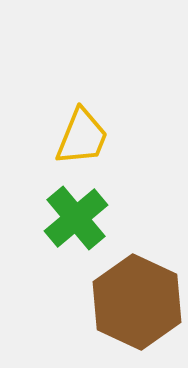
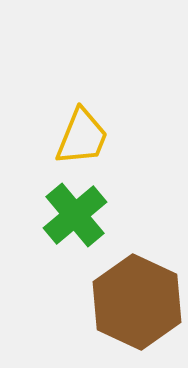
green cross: moved 1 px left, 3 px up
